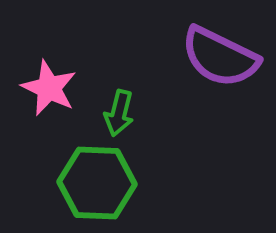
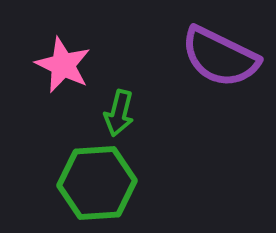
pink star: moved 14 px right, 23 px up
green hexagon: rotated 6 degrees counterclockwise
